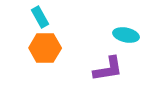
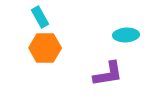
cyan ellipse: rotated 15 degrees counterclockwise
purple L-shape: moved 5 px down
